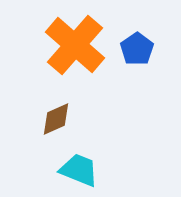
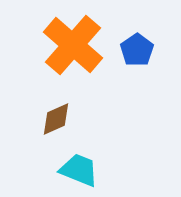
orange cross: moved 2 px left
blue pentagon: moved 1 px down
